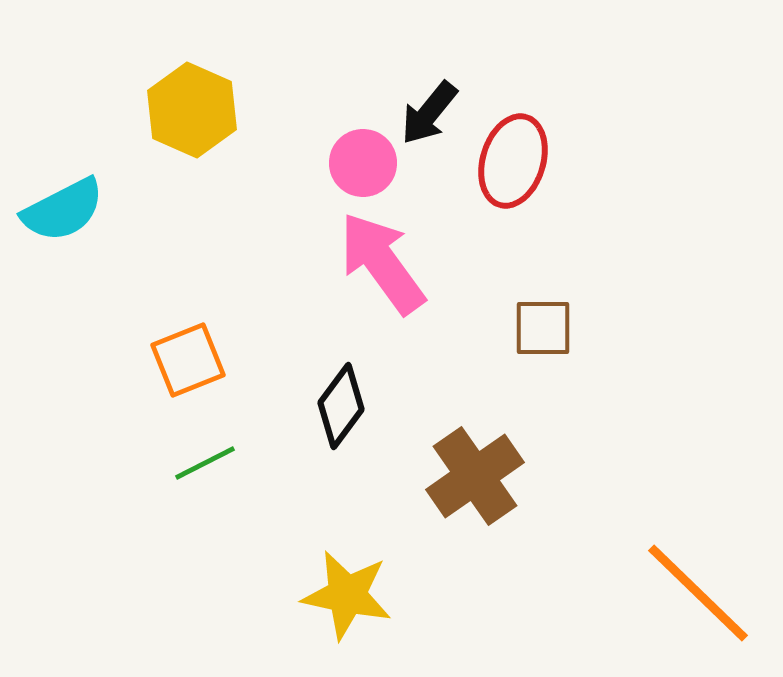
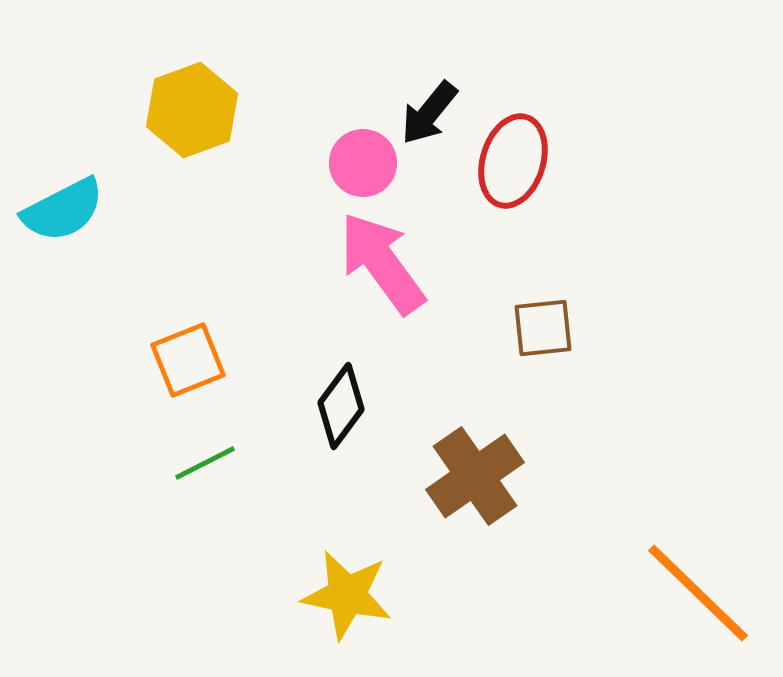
yellow hexagon: rotated 16 degrees clockwise
brown square: rotated 6 degrees counterclockwise
